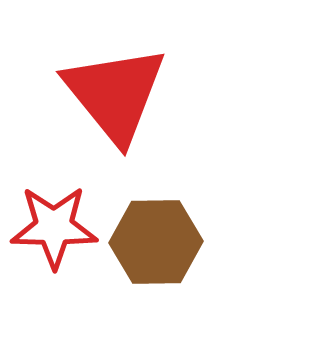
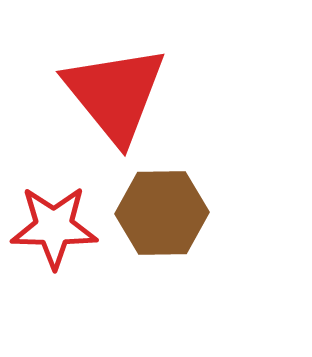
brown hexagon: moved 6 px right, 29 px up
